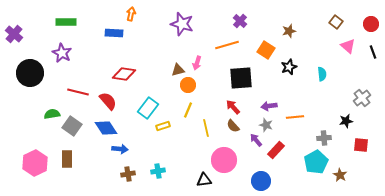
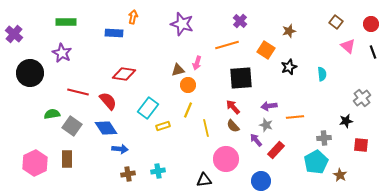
orange arrow at (131, 14): moved 2 px right, 3 px down
pink circle at (224, 160): moved 2 px right, 1 px up
